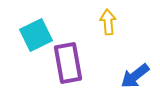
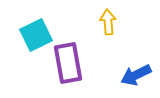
blue arrow: moved 1 px right, 1 px up; rotated 12 degrees clockwise
